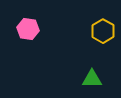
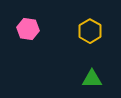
yellow hexagon: moved 13 px left
